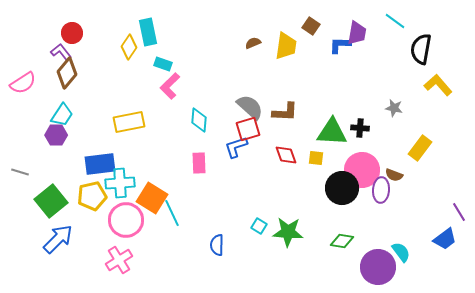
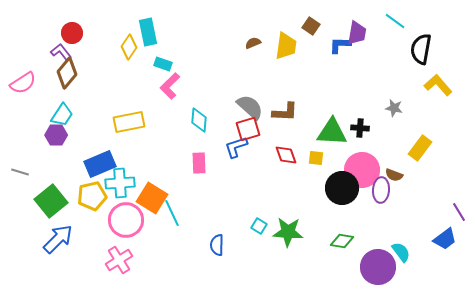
blue rectangle at (100, 164): rotated 16 degrees counterclockwise
